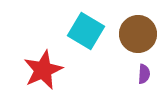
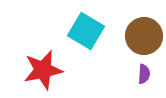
brown circle: moved 6 px right, 2 px down
red star: rotated 12 degrees clockwise
